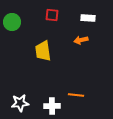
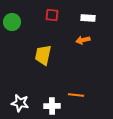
orange arrow: moved 2 px right
yellow trapezoid: moved 4 px down; rotated 20 degrees clockwise
white star: rotated 18 degrees clockwise
